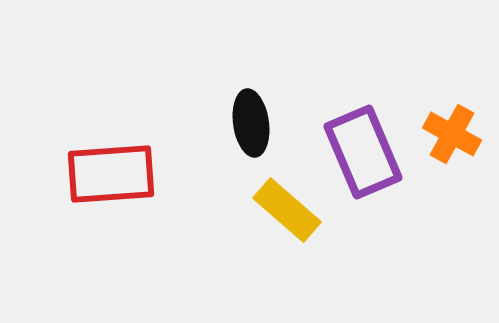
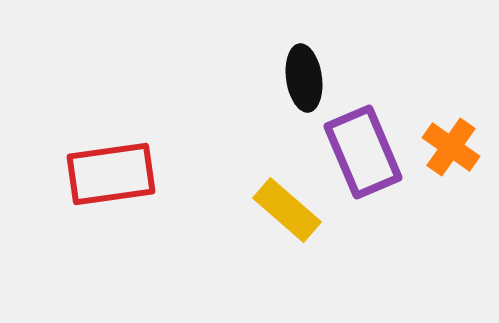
black ellipse: moved 53 px right, 45 px up
orange cross: moved 1 px left, 13 px down; rotated 6 degrees clockwise
red rectangle: rotated 4 degrees counterclockwise
